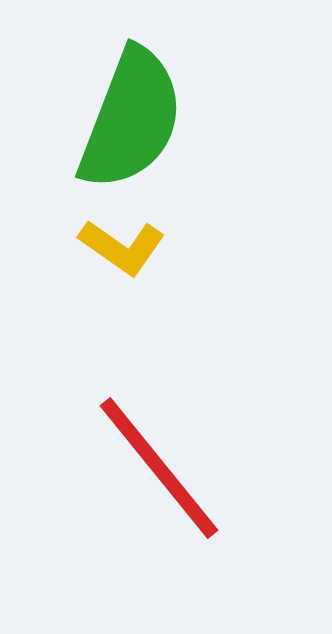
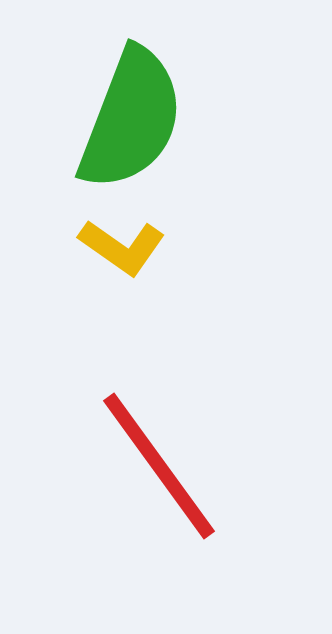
red line: moved 2 px up; rotated 3 degrees clockwise
